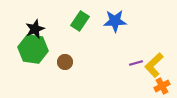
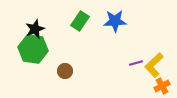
brown circle: moved 9 px down
